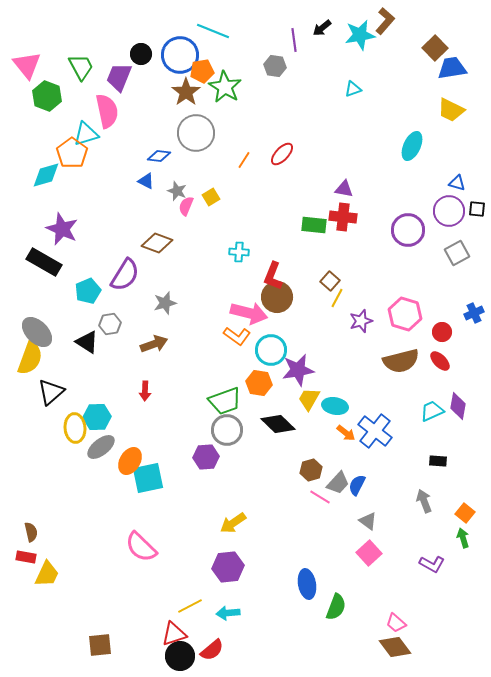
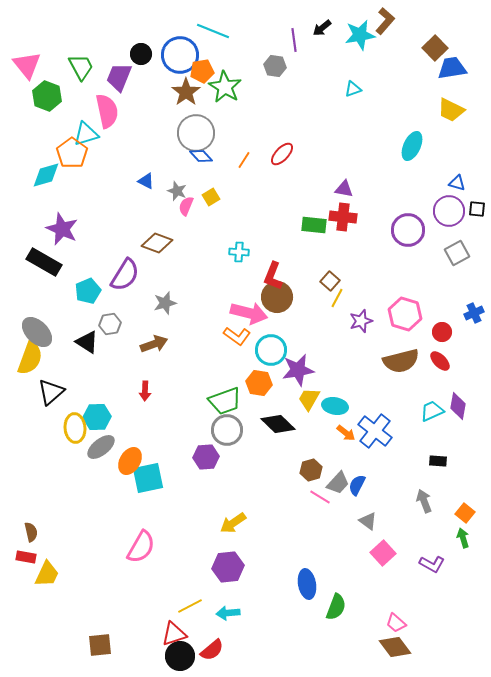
blue diamond at (159, 156): moved 42 px right; rotated 40 degrees clockwise
pink semicircle at (141, 547): rotated 104 degrees counterclockwise
pink square at (369, 553): moved 14 px right
